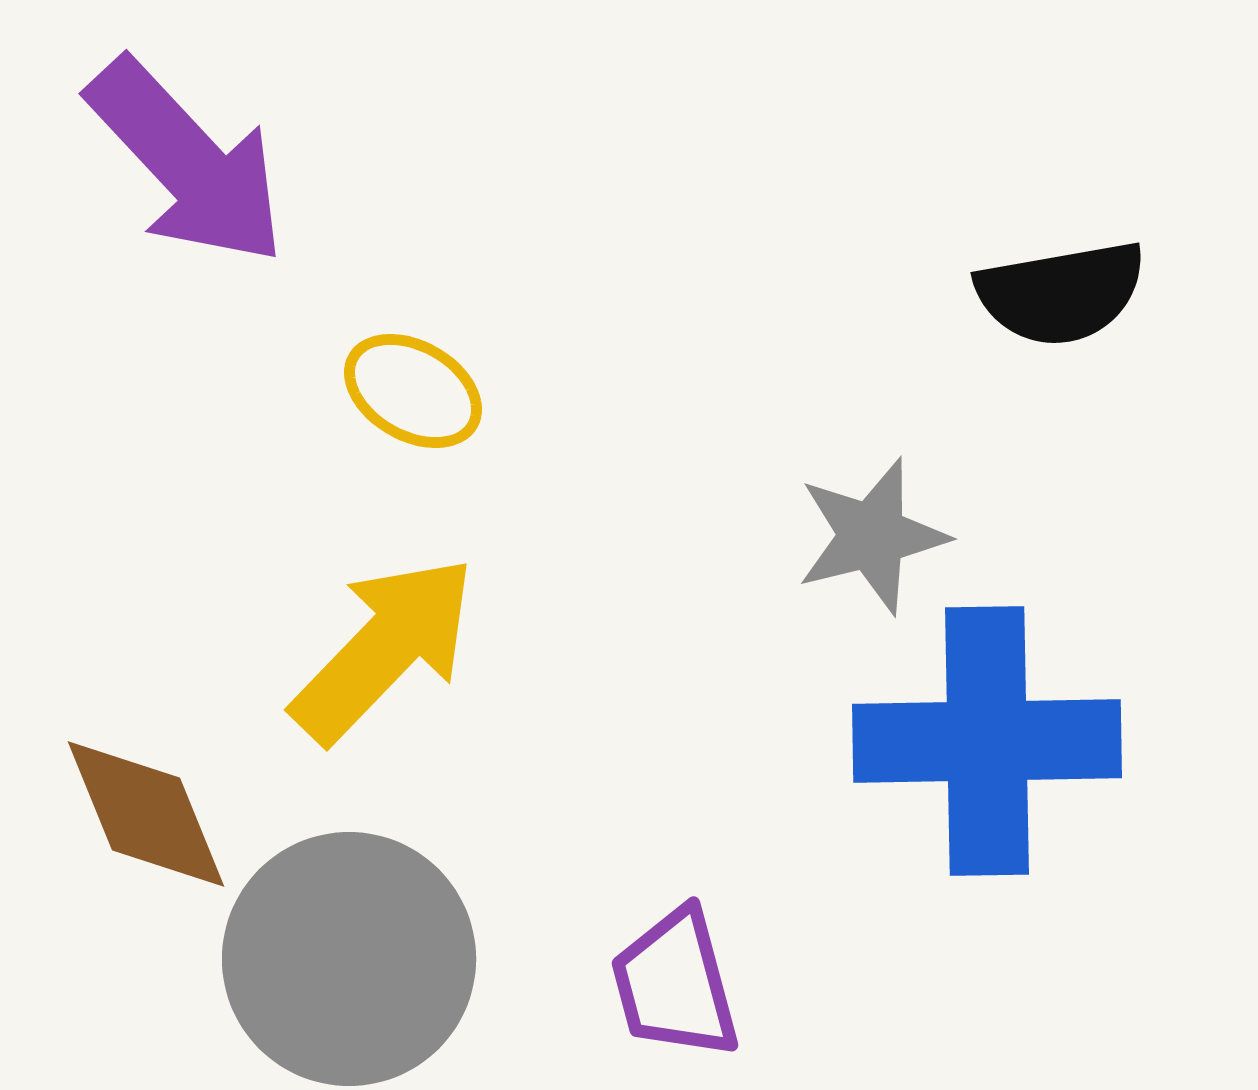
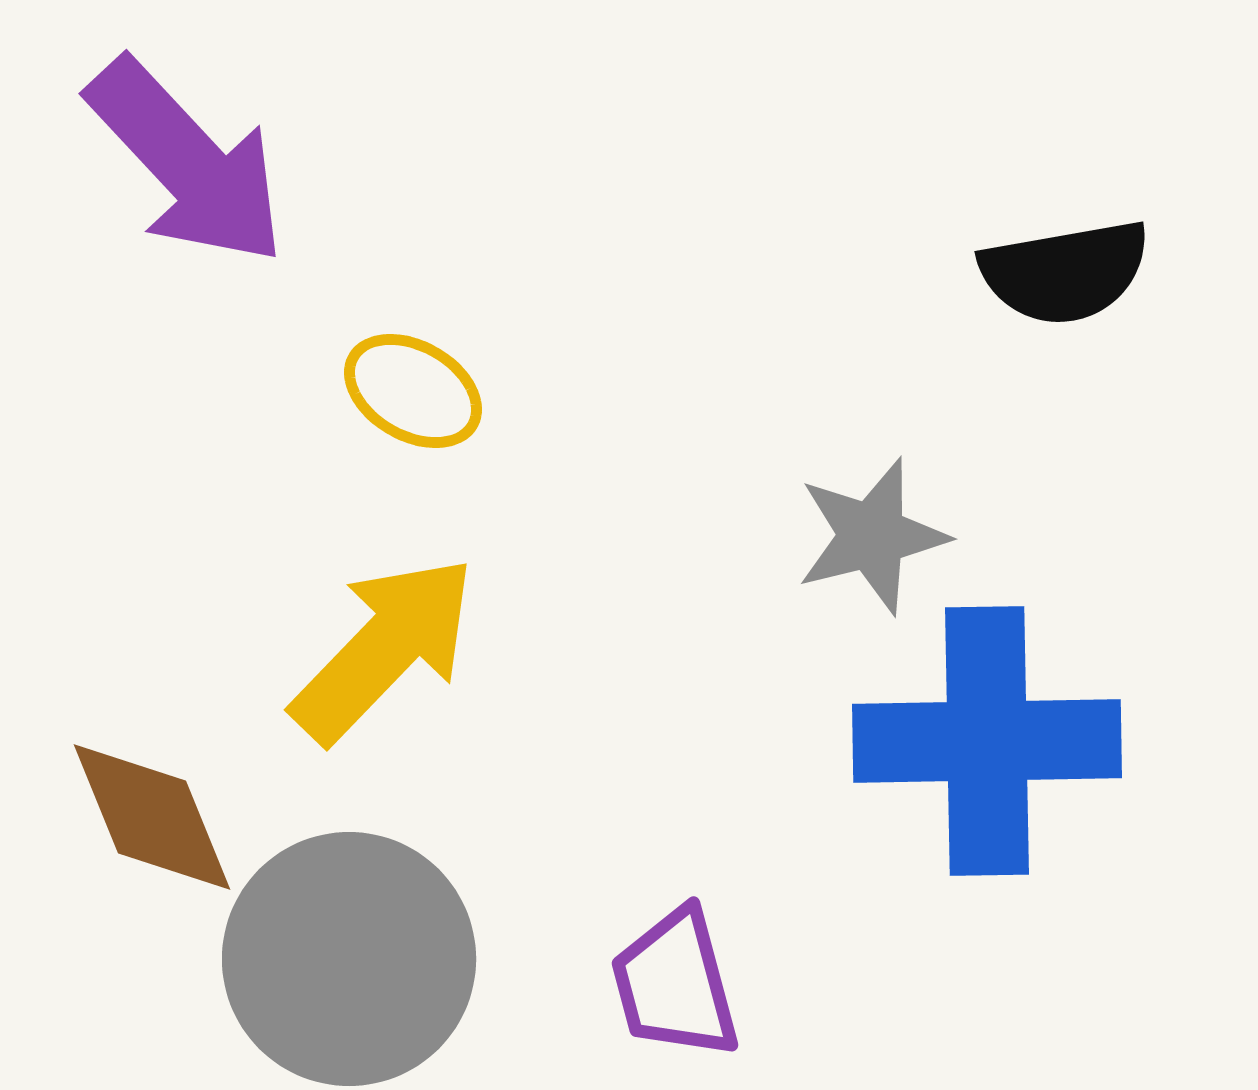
black semicircle: moved 4 px right, 21 px up
brown diamond: moved 6 px right, 3 px down
